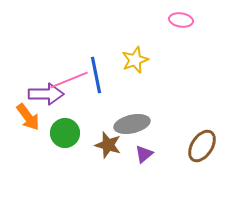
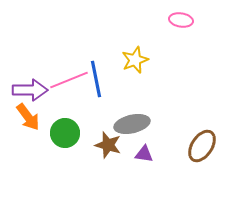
blue line: moved 4 px down
purple arrow: moved 16 px left, 4 px up
purple triangle: rotated 48 degrees clockwise
